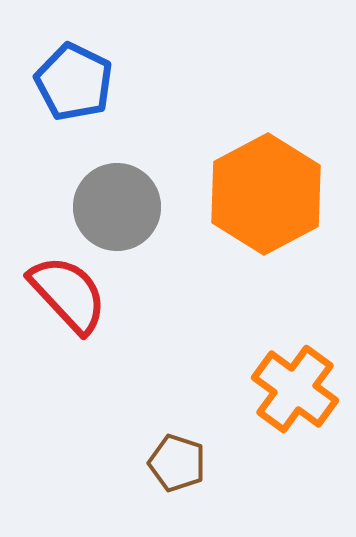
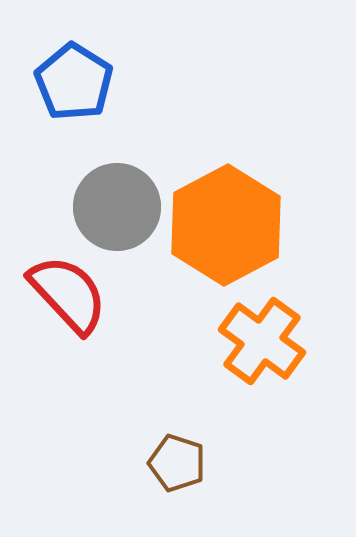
blue pentagon: rotated 6 degrees clockwise
orange hexagon: moved 40 px left, 31 px down
orange cross: moved 33 px left, 48 px up
